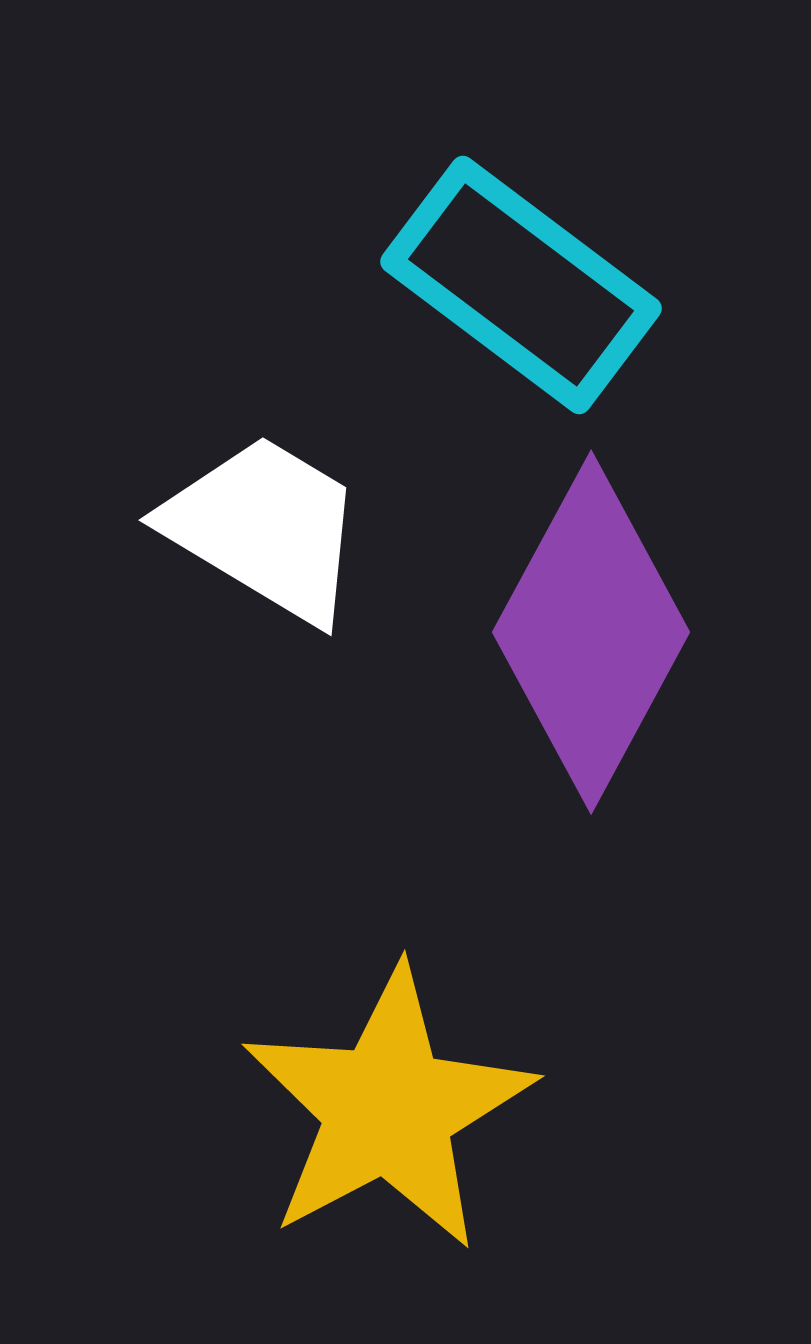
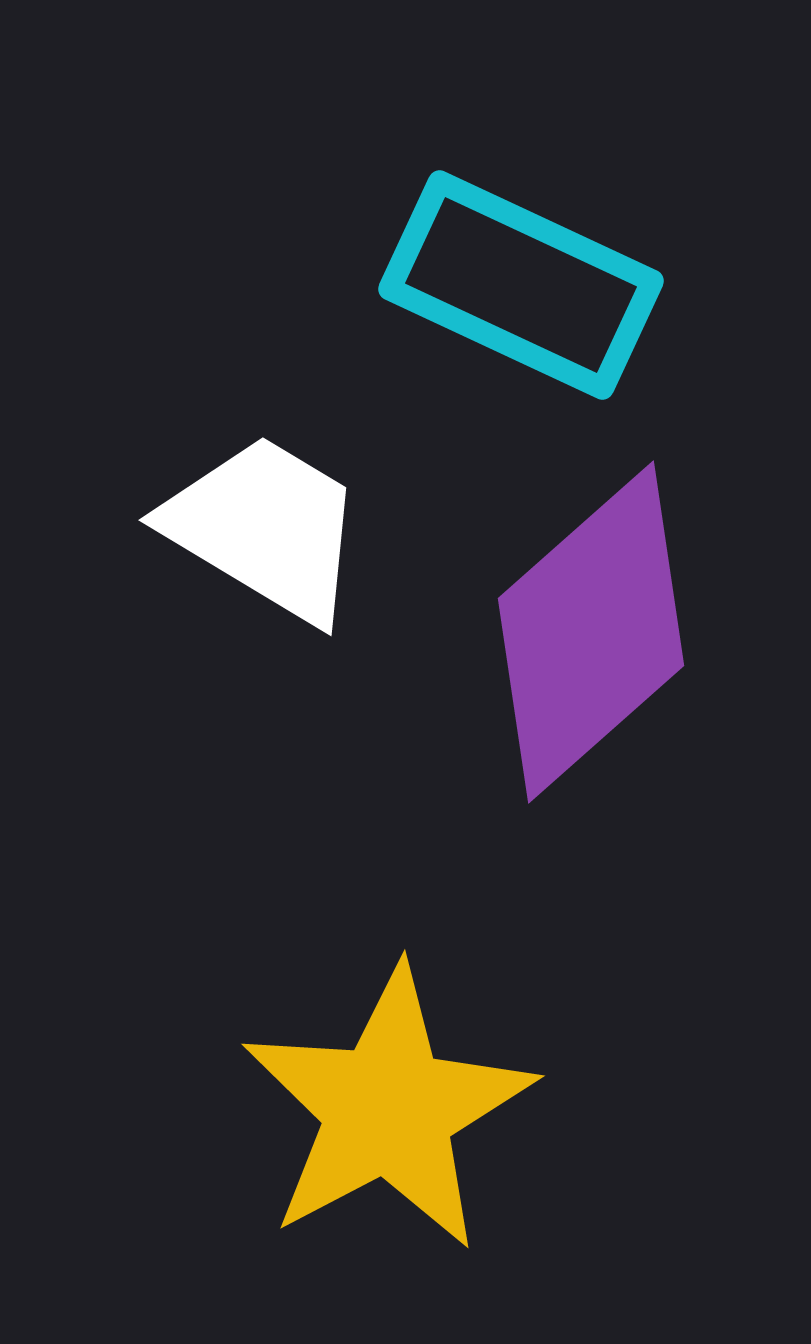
cyan rectangle: rotated 12 degrees counterclockwise
purple diamond: rotated 20 degrees clockwise
